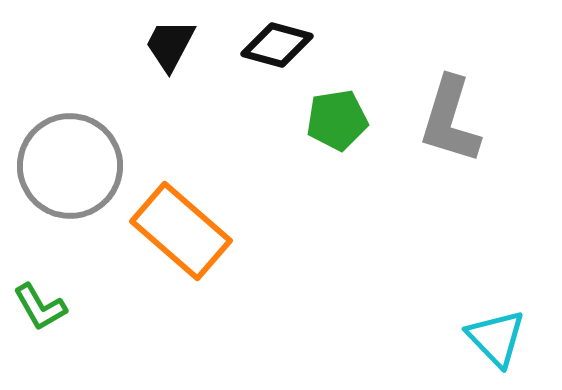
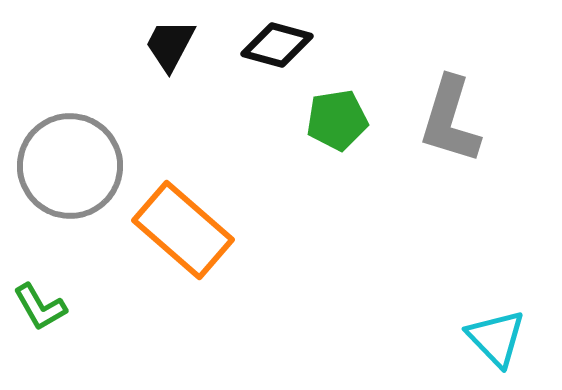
orange rectangle: moved 2 px right, 1 px up
